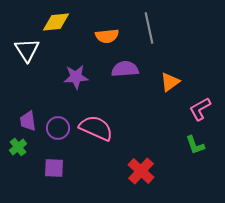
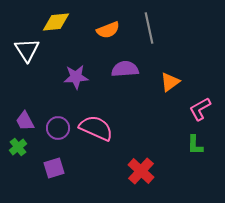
orange semicircle: moved 1 px right, 6 px up; rotated 15 degrees counterclockwise
purple trapezoid: moved 3 px left; rotated 20 degrees counterclockwise
green L-shape: rotated 20 degrees clockwise
purple square: rotated 20 degrees counterclockwise
